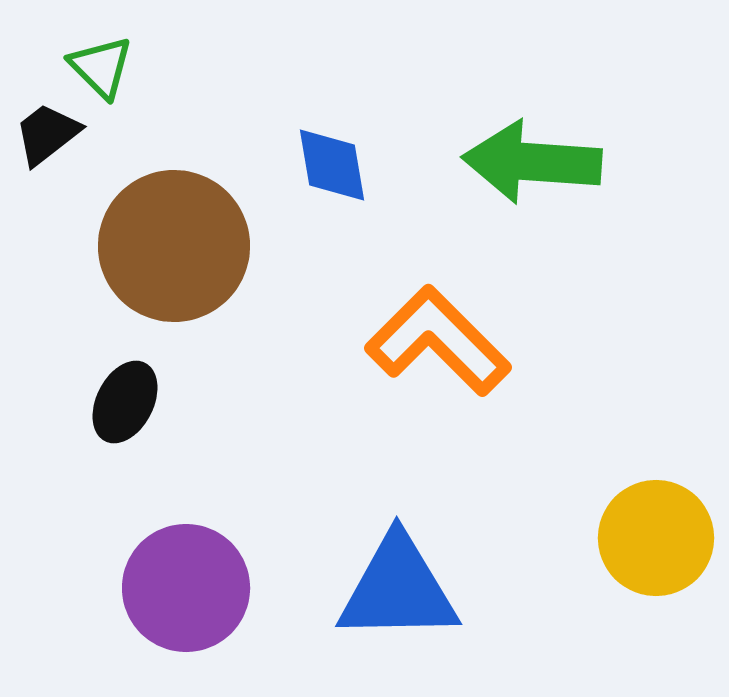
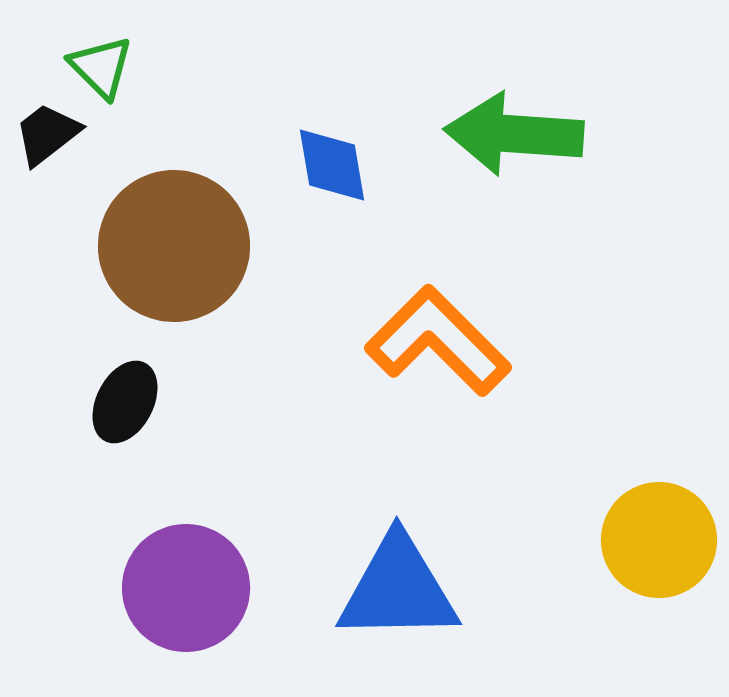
green arrow: moved 18 px left, 28 px up
yellow circle: moved 3 px right, 2 px down
